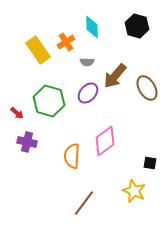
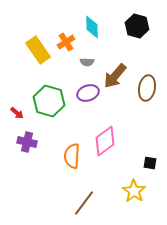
brown ellipse: rotated 40 degrees clockwise
purple ellipse: rotated 30 degrees clockwise
yellow star: rotated 10 degrees clockwise
